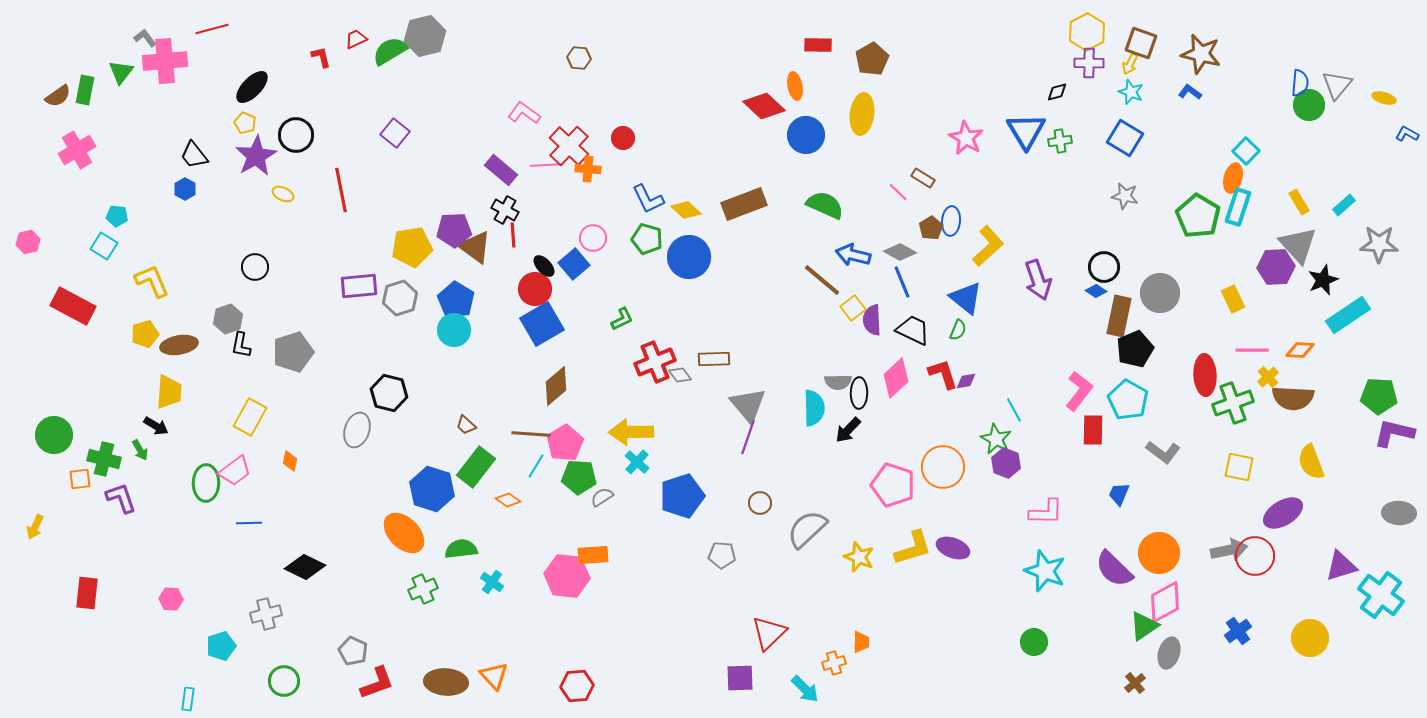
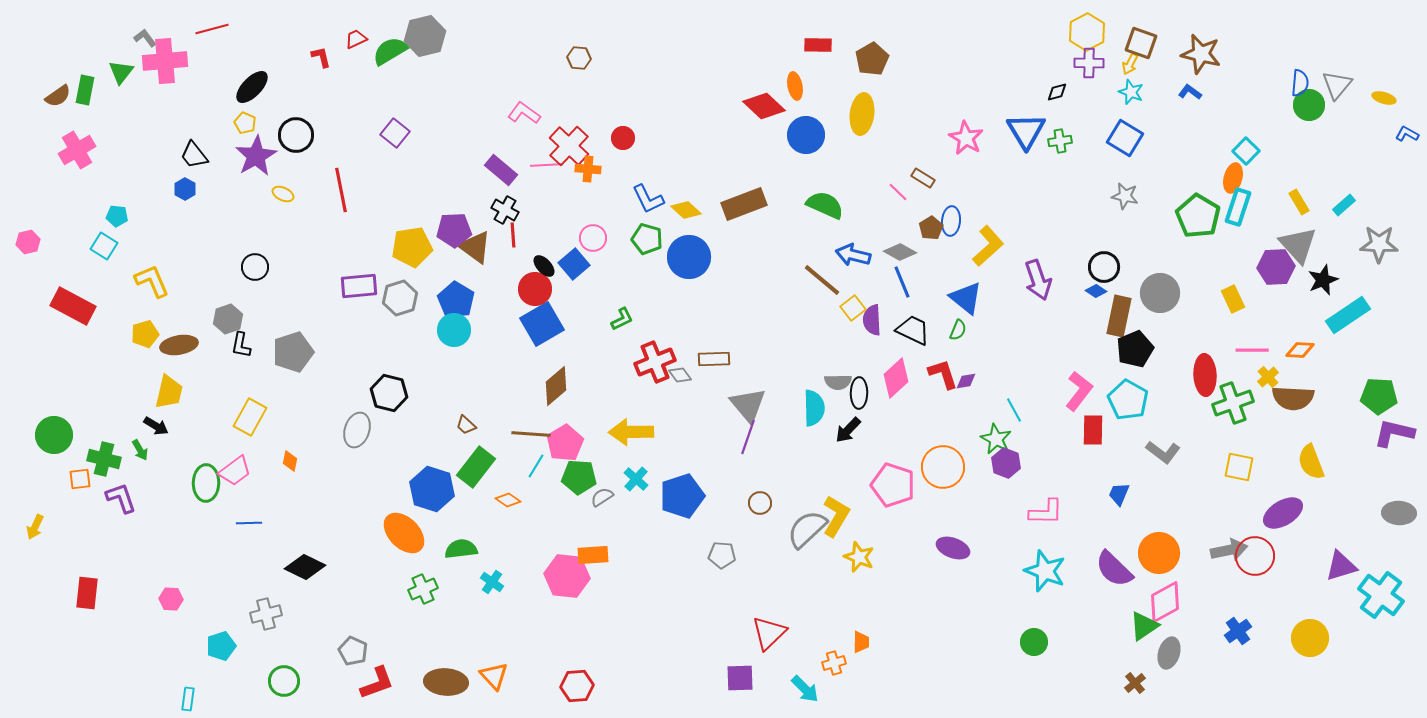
yellow trapezoid at (169, 392): rotated 9 degrees clockwise
cyan cross at (637, 462): moved 1 px left, 17 px down
yellow L-shape at (913, 548): moved 77 px left, 32 px up; rotated 42 degrees counterclockwise
